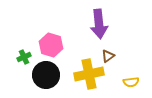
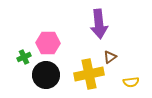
pink hexagon: moved 3 px left, 2 px up; rotated 15 degrees counterclockwise
brown triangle: moved 2 px right, 1 px down
